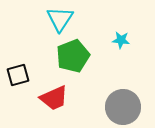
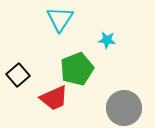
cyan star: moved 14 px left
green pentagon: moved 4 px right, 13 px down
black square: rotated 25 degrees counterclockwise
gray circle: moved 1 px right, 1 px down
